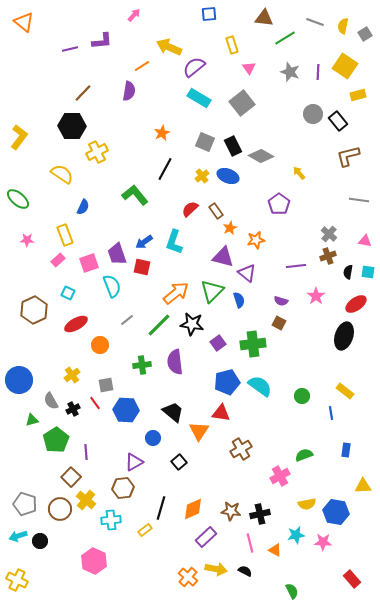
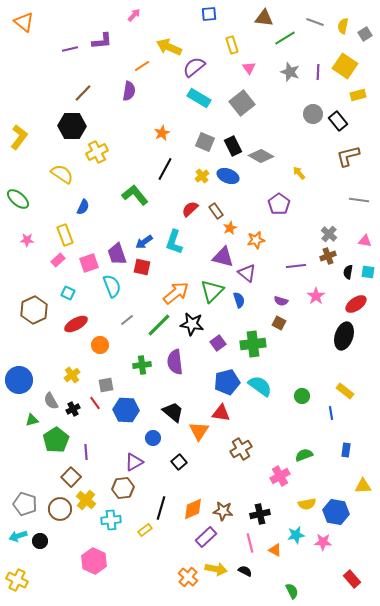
brown star at (231, 511): moved 8 px left
